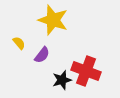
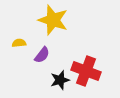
yellow semicircle: rotated 56 degrees counterclockwise
black star: moved 2 px left
